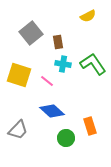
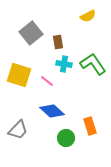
cyan cross: moved 1 px right
